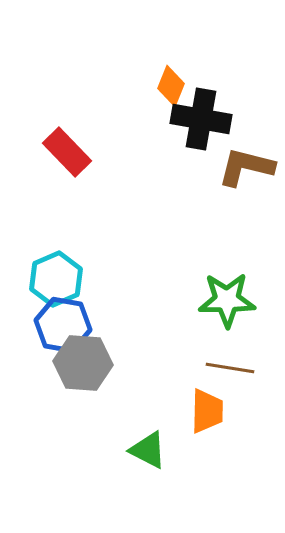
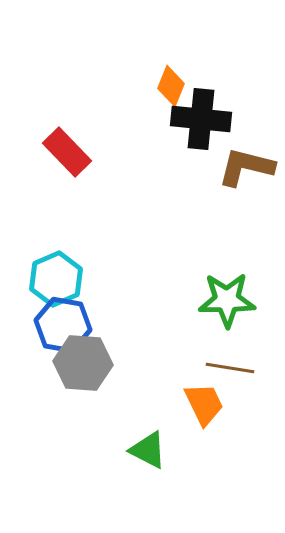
black cross: rotated 4 degrees counterclockwise
orange trapezoid: moved 3 px left, 7 px up; rotated 27 degrees counterclockwise
